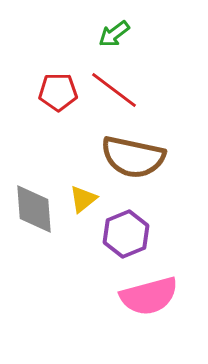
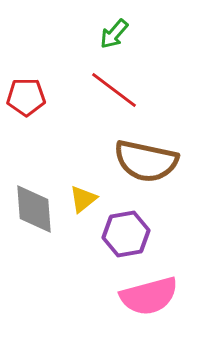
green arrow: rotated 12 degrees counterclockwise
red pentagon: moved 32 px left, 5 px down
brown semicircle: moved 13 px right, 4 px down
purple hexagon: rotated 12 degrees clockwise
